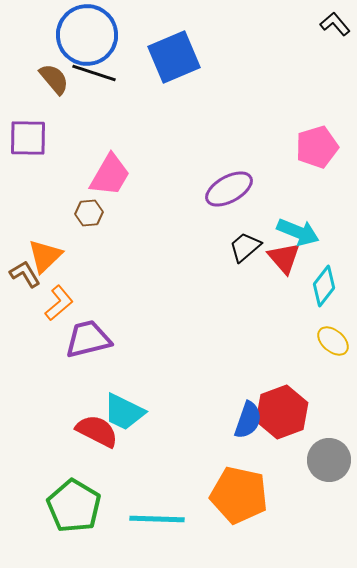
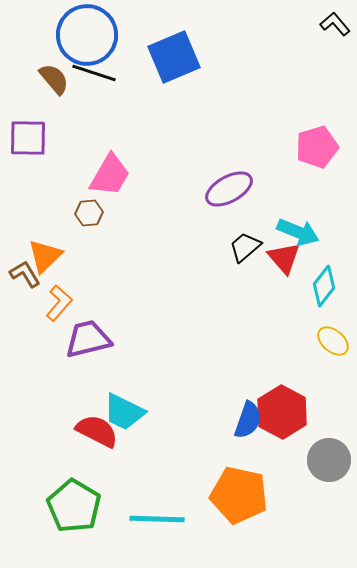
orange L-shape: rotated 9 degrees counterclockwise
red hexagon: rotated 12 degrees counterclockwise
